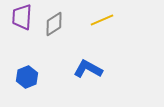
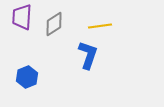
yellow line: moved 2 px left, 6 px down; rotated 15 degrees clockwise
blue L-shape: moved 14 px up; rotated 80 degrees clockwise
